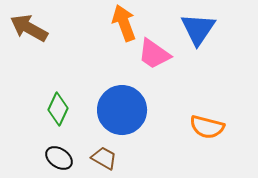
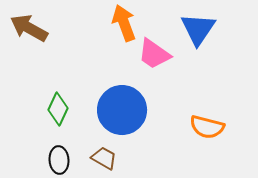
black ellipse: moved 2 px down; rotated 52 degrees clockwise
